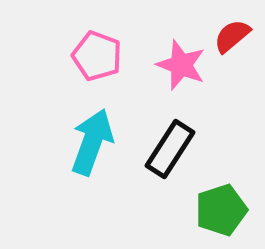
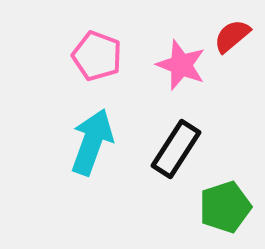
black rectangle: moved 6 px right
green pentagon: moved 4 px right, 3 px up
